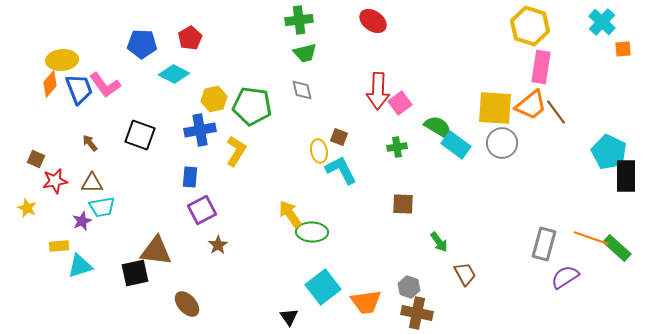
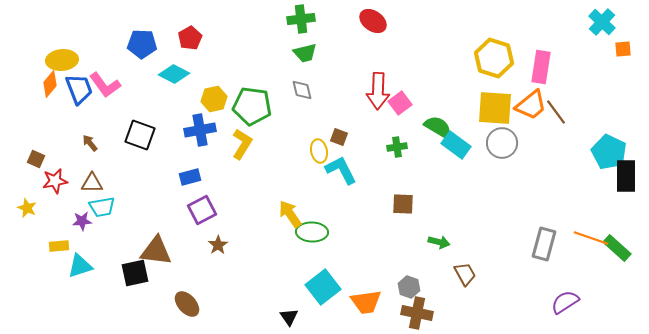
green cross at (299, 20): moved 2 px right, 1 px up
yellow hexagon at (530, 26): moved 36 px left, 32 px down
yellow L-shape at (236, 151): moved 6 px right, 7 px up
blue rectangle at (190, 177): rotated 70 degrees clockwise
purple star at (82, 221): rotated 18 degrees clockwise
green arrow at (439, 242): rotated 40 degrees counterclockwise
purple semicircle at (565, 277): moved 25 px down
